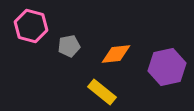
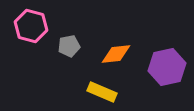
yellow rectangle: rotated 16 degrees counterclockwise
